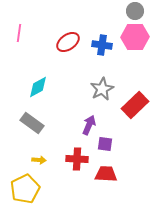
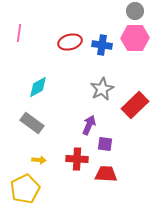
pink hexagon: moved 1 px down
red ellipse: moved 2 px right; rotated 20 degrees clockwise
